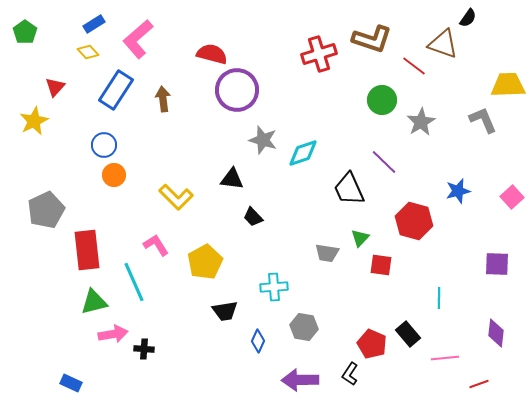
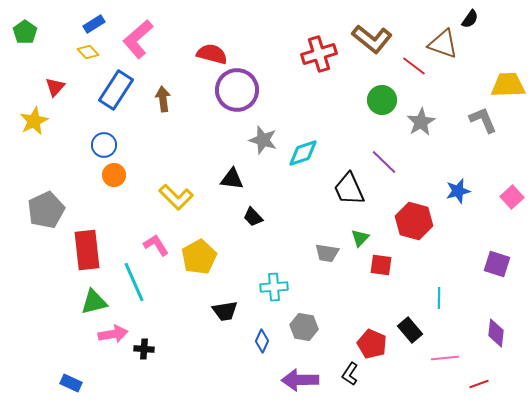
black semicircle at (468, 18): moved 2 px right, 1 px down
brown L-shape at (372, 39): rotated 21 degrees clockwise
yellow pentagon at (205, 262): moved 6 px left, 5 px up
purple square at (497, 264): rotated 16 degrees clockwise
black rectangle at (408, 334): moved 2 px right, 4 px up
blue diamond at (258, 341): moved 4 px right
